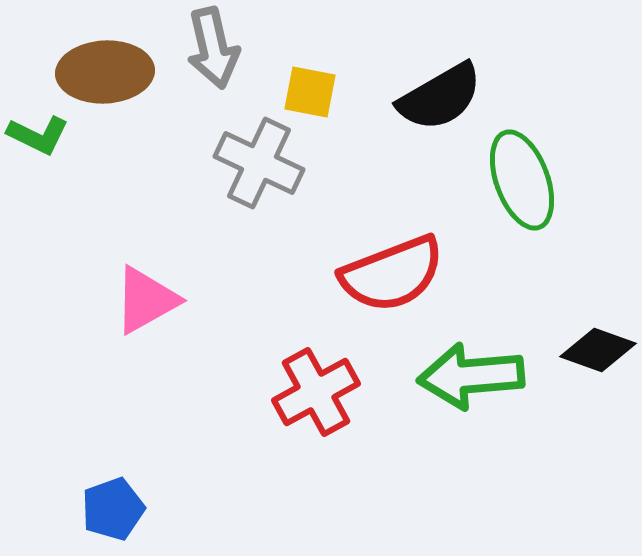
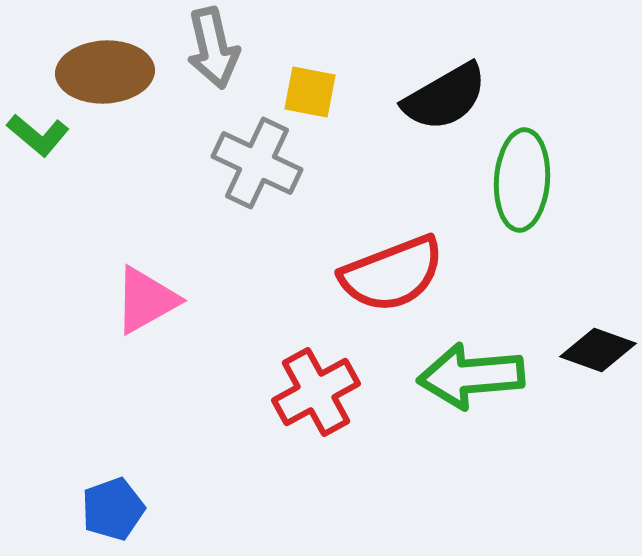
black semicircle: moved 5 px right
green L-shape: rotated 14 degrees clockwise
gray cross: moved 2 px left
green ellipse: rotated 24 degrees clockwise
